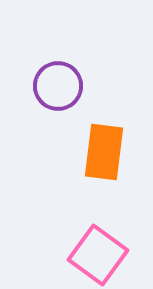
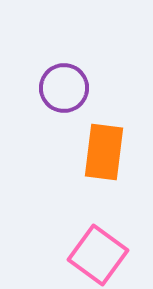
purple circle: moved 6 px right, 2 px down
